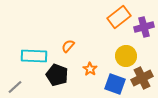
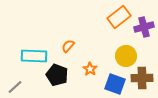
brown cross: rotated 25 degrees clockwise
